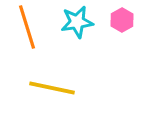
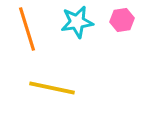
pink hexagon: rotated 20 degrees clockwise
orange line: moved 2 px down
